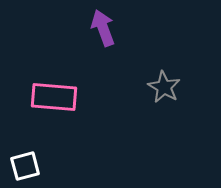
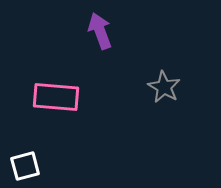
purple arrow: moved 3 px left, 3 px down
pink rectangle: moved 2 px right
